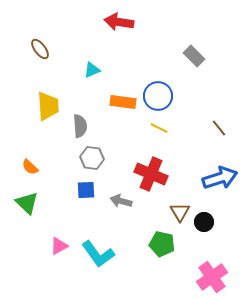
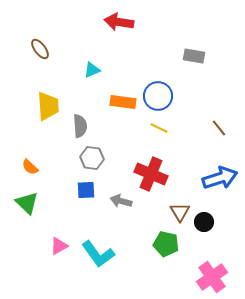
gray rectangle: rotated 35 degrees counterclockwise
green pentagon: moved 4 px right
